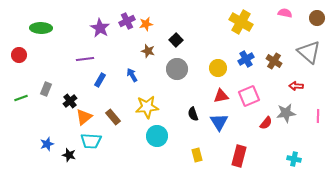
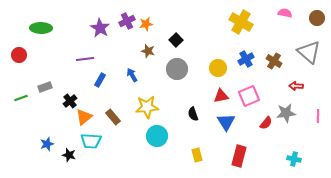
gray rectangle: moved 1 px left, 2 px up; rotated 48 degrees clockwise
blue triangle: moved 7 px right
